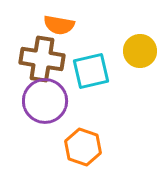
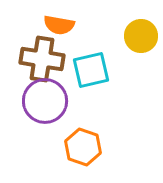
yellow circle: moved 1 px right, 15 px up
cyan square: moved 1 px up
